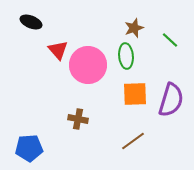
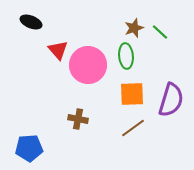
green line: moved 10 px left, 8 px up
orange square: moved 3 px left
brown line: moved 13 px up
